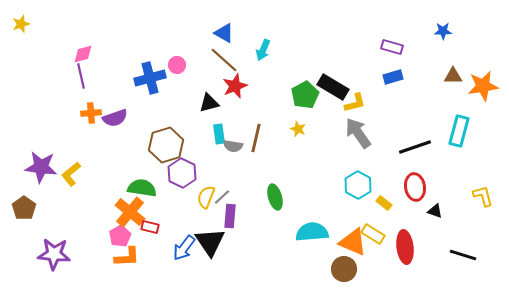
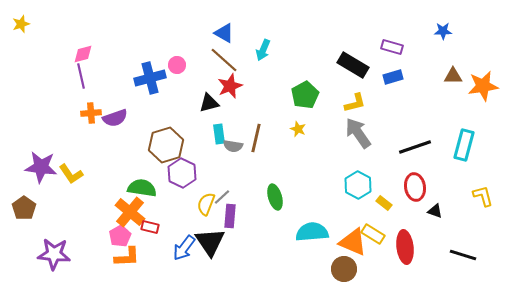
red star at (235, 86): moved 5 px left
black rectangle at (333, 87): moved 20 px right, 22 px up
cyan rectangle at (459, 131): moved 5 px right, 14 px down
yellow L-shape at (71, 174): rotated 85 degrees counterclockwise
yellow semicircle at (206, 197): moved 7 px down
